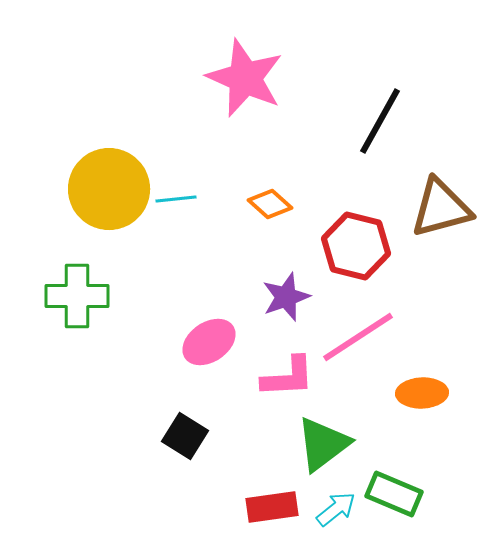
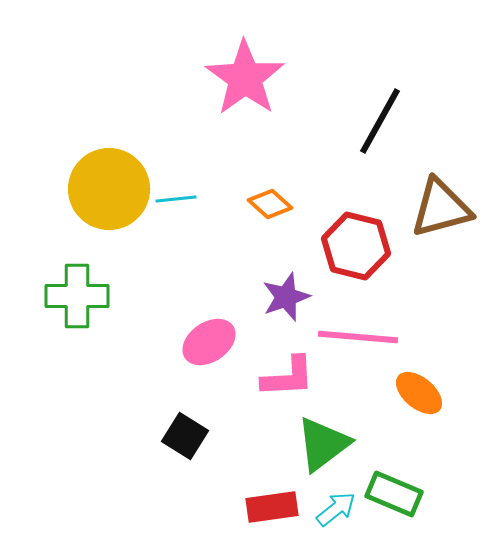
pink star: rotated 12 degrees clockwise
pink line: rotated 38 degrees clockwise
orange ellipse: moved 3 px left; rotated 42 degrees clockwise
